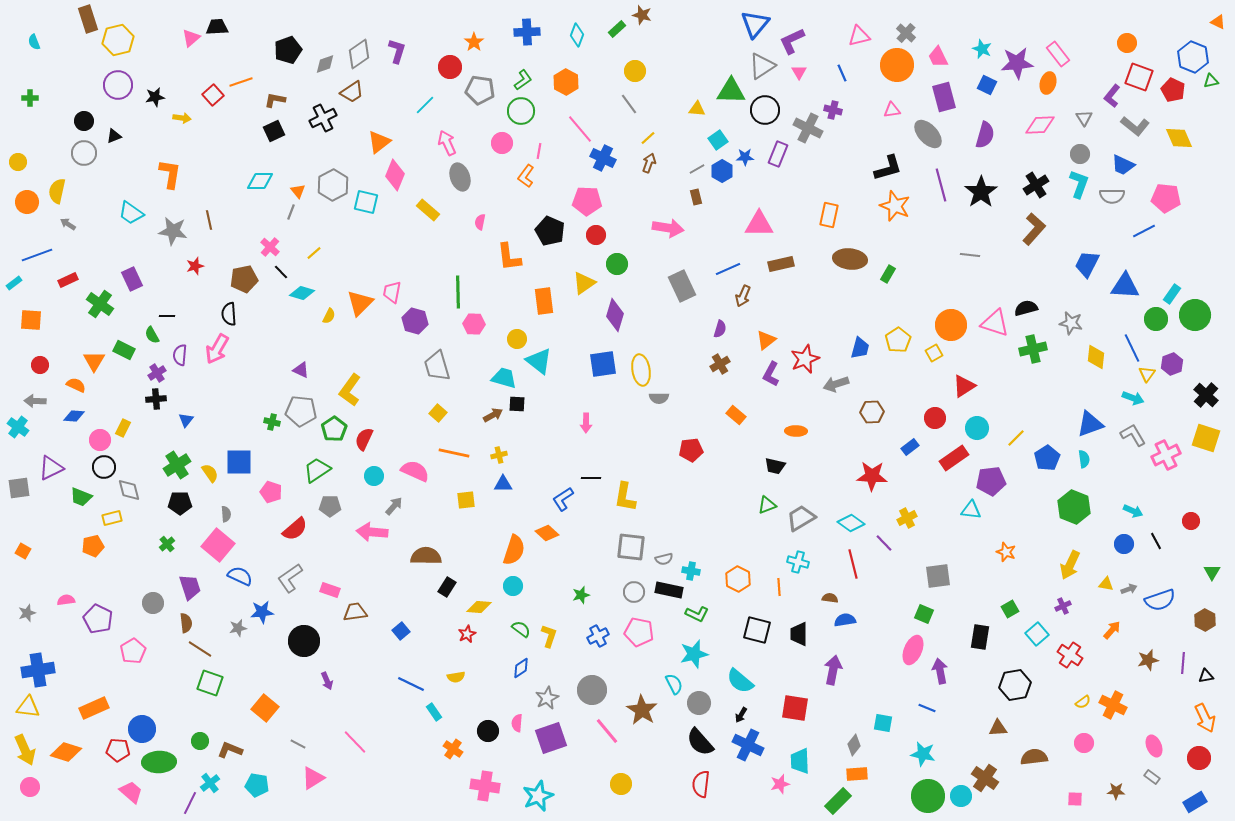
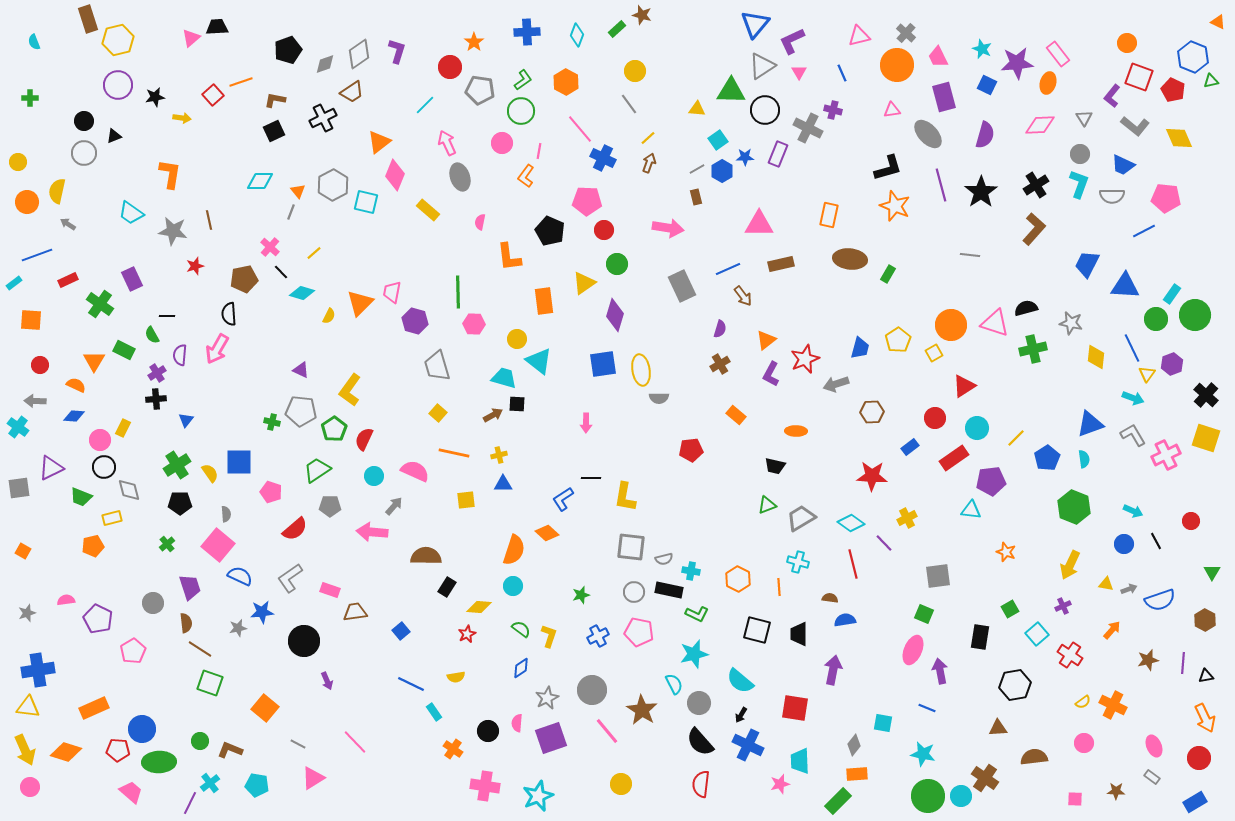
red circle at (596, 235): moved 8 px right, 5 px up
brown arrow at (743, 296): rotated 60 degrees counterclockwise
